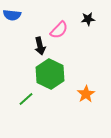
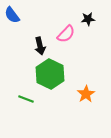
blue semicircle: rotated 48 degrees clockwise
pink semicircle: moved 7 px right, 4 px down
green line: rotated 63 degrees clockwise
